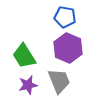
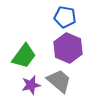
green trapezoid: rotated 112 degrees counterclockwise
gray trapezoid: rotated 28 degrees counterclockwise
purple star: moved 3 px right
